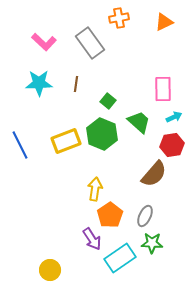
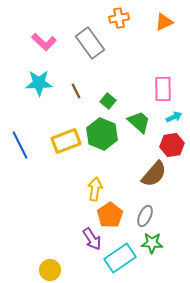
brown line: moved 7 px down; rotated 35 degrees counterclockwise
